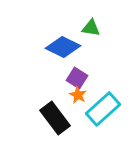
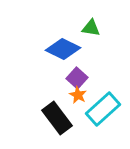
blue diamond: moved 2 px down
purple square: rotated 10 degrees clockwise
black rectangle: moved 2 px right
